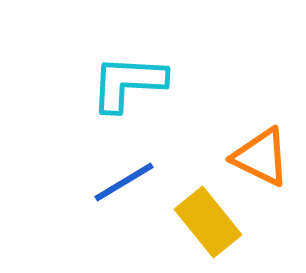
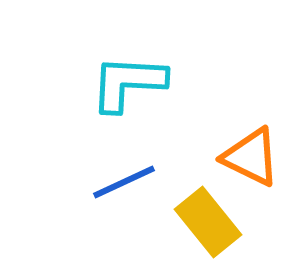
orange triangle: moved 10 px left
blue line: rotated 6 degrees clockwise
